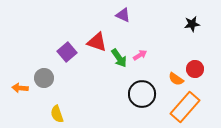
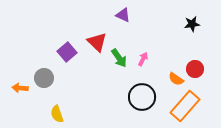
red triangle: rotated 25 degrees clockwise
pink arrow: moved 3 px right, 4 px down; rotated 32 degrees counterclockwise
black circle: moved 3 px down
orange rectangle: moved 1 px up
